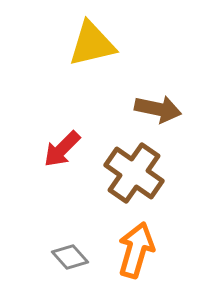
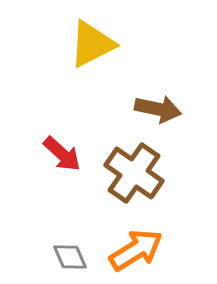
yellow triangle: rotated 14 degrees counterclockwise
red arrow: moved 5 px down; rotated 93 degrees counterclockwise
orange arrow: rotated 42 degrees clockwise
gray diamond: rotated 18 degrees clockwise
